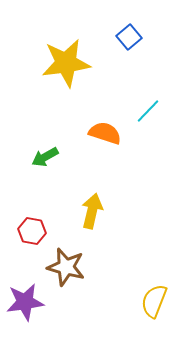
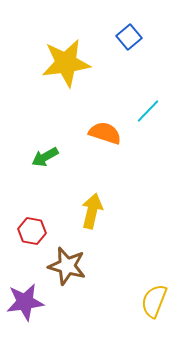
brown star: moved 1 px right, 1 px up
